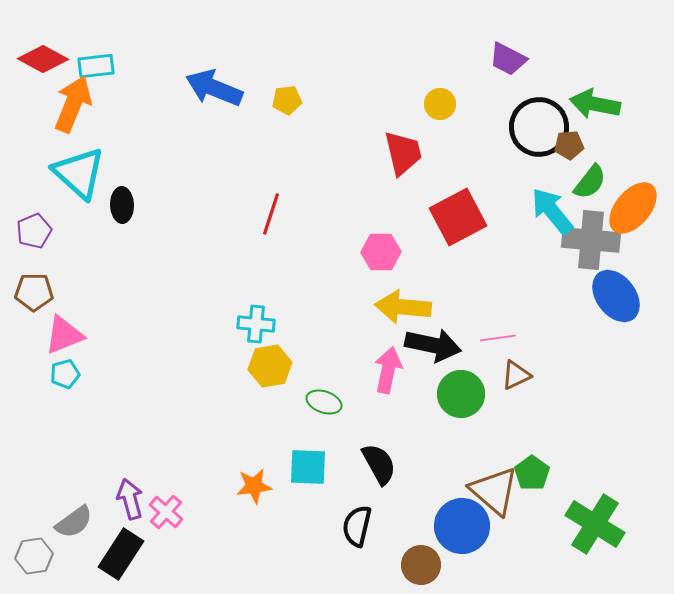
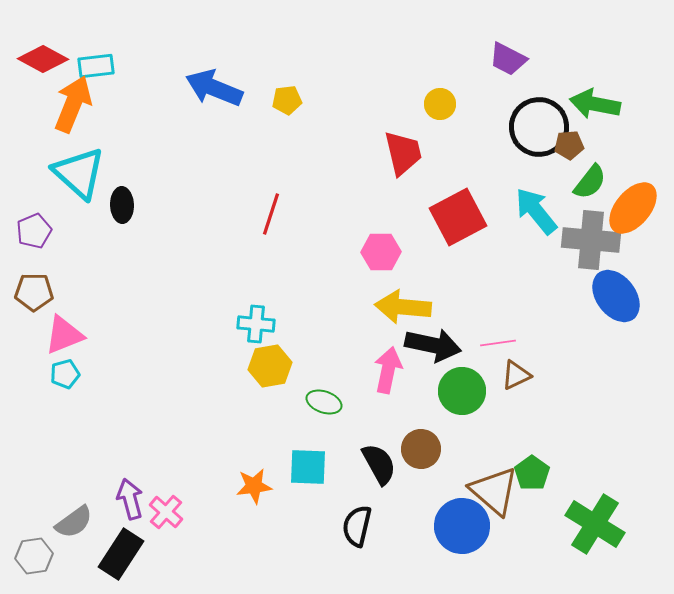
cyan arrow at (552, 211): moved 16 px left
pink line at (498, 338): moved 5 px down
green circle at (461, 394): moved 1 px right, 3 px up
brown circle at (421, 565): moved 116 px up
